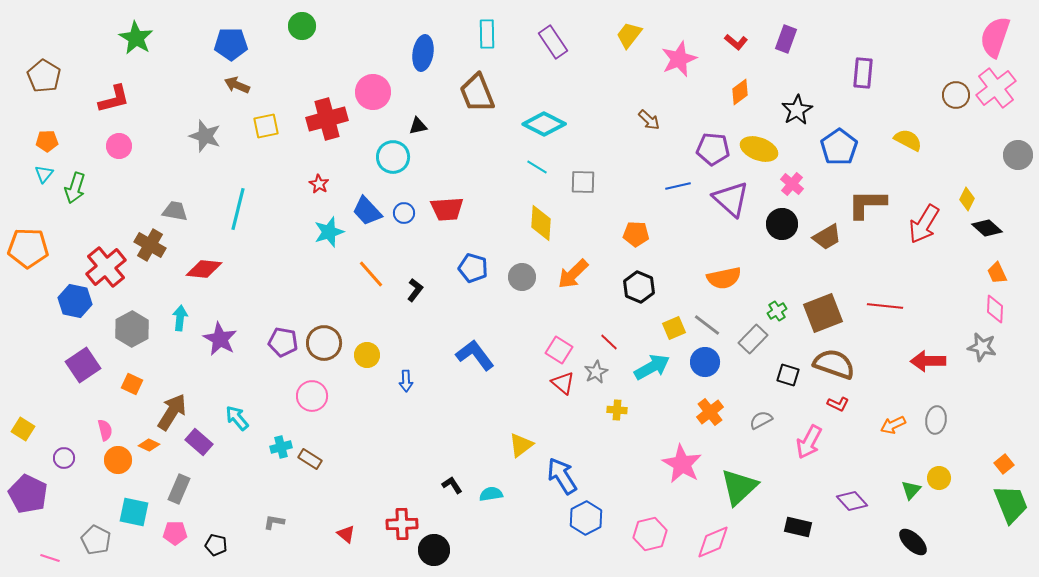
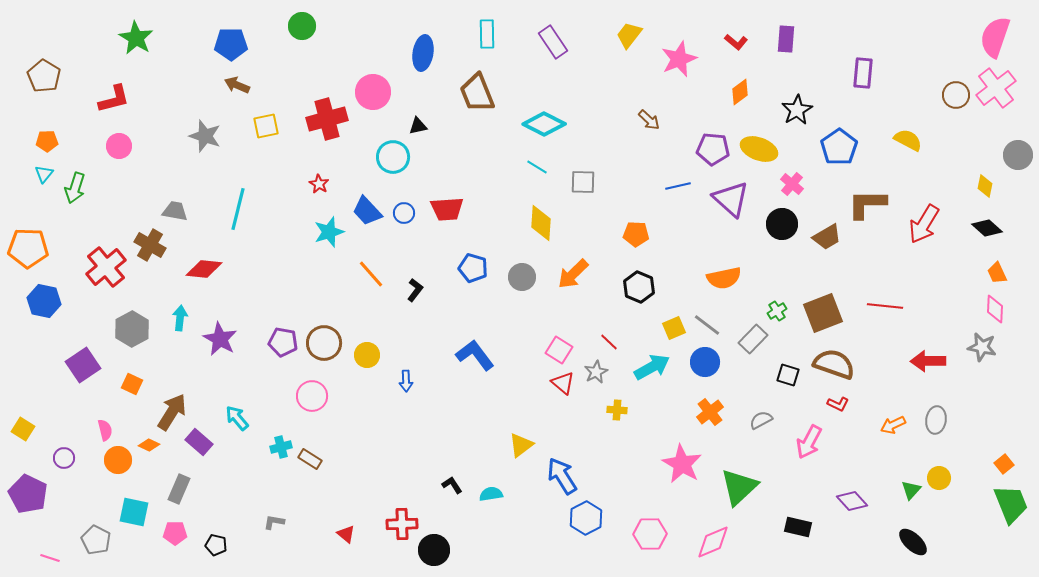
purple rectangle at (786, 39): rotated 16 degrees counterclockwise
yellow diamond at (967, 199): moved 18 px right, 13 px up; rotated 15 degrees counterclockwise
blue hexagon at (75, 301): moved 31 px left
pink hexagon at (650, 534): rotated 12 degrees clockwise
